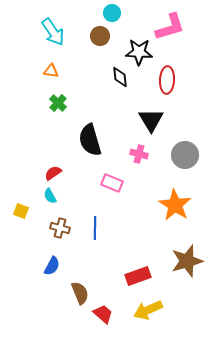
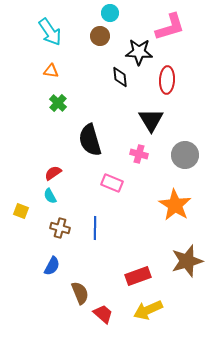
cyan circle: moved 2 px left
cyan arrow: moved 3 px left
